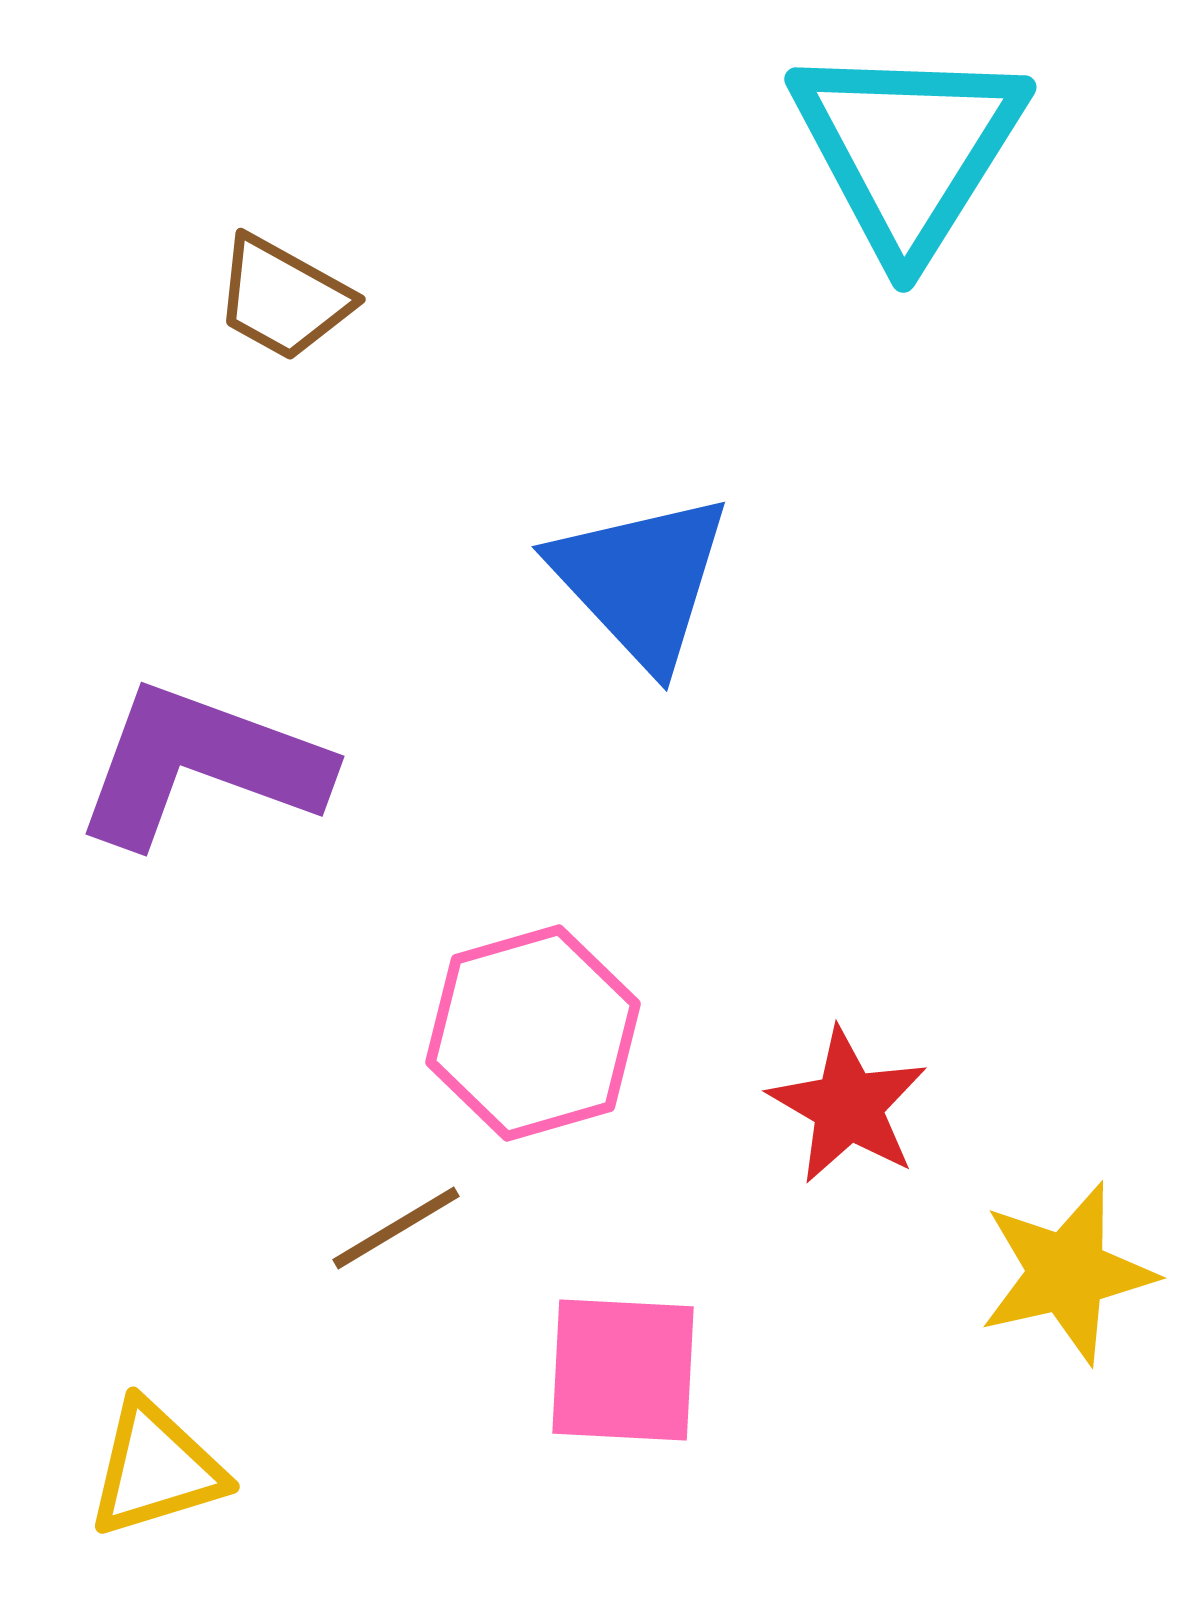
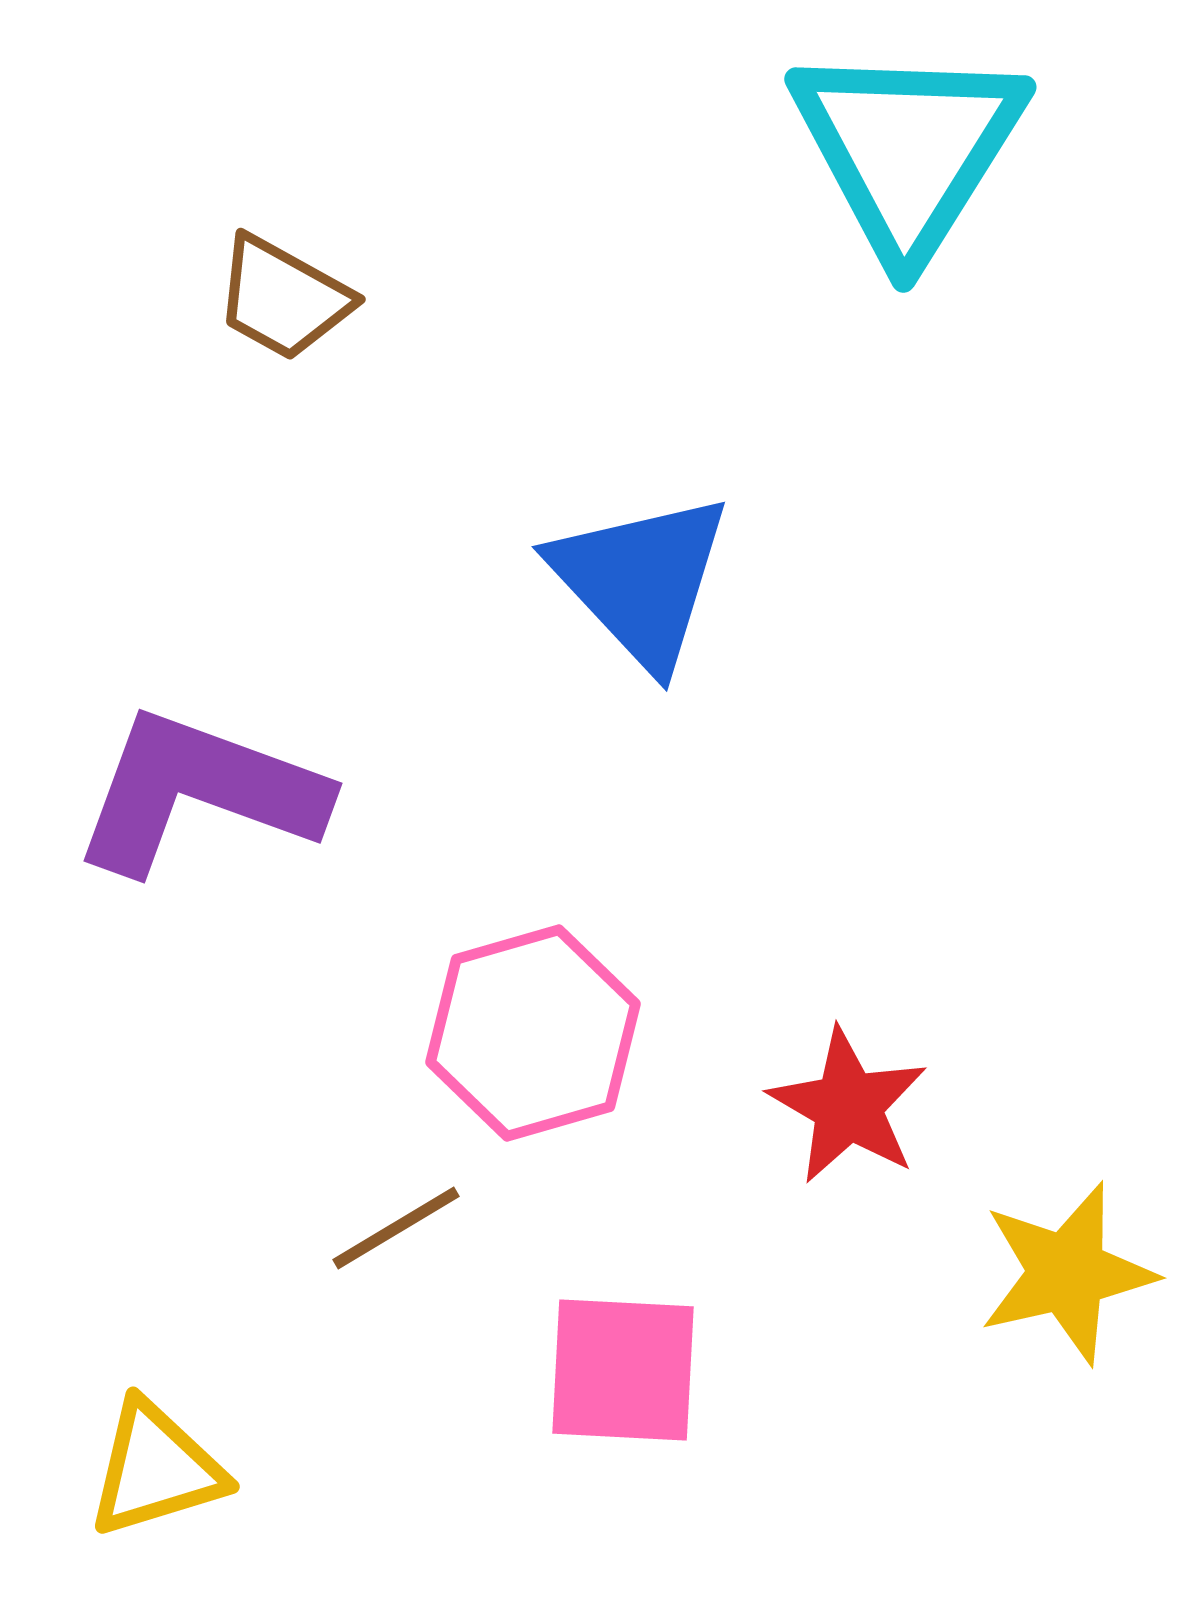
purple L-shape: moved 2 px left, 27 px down
